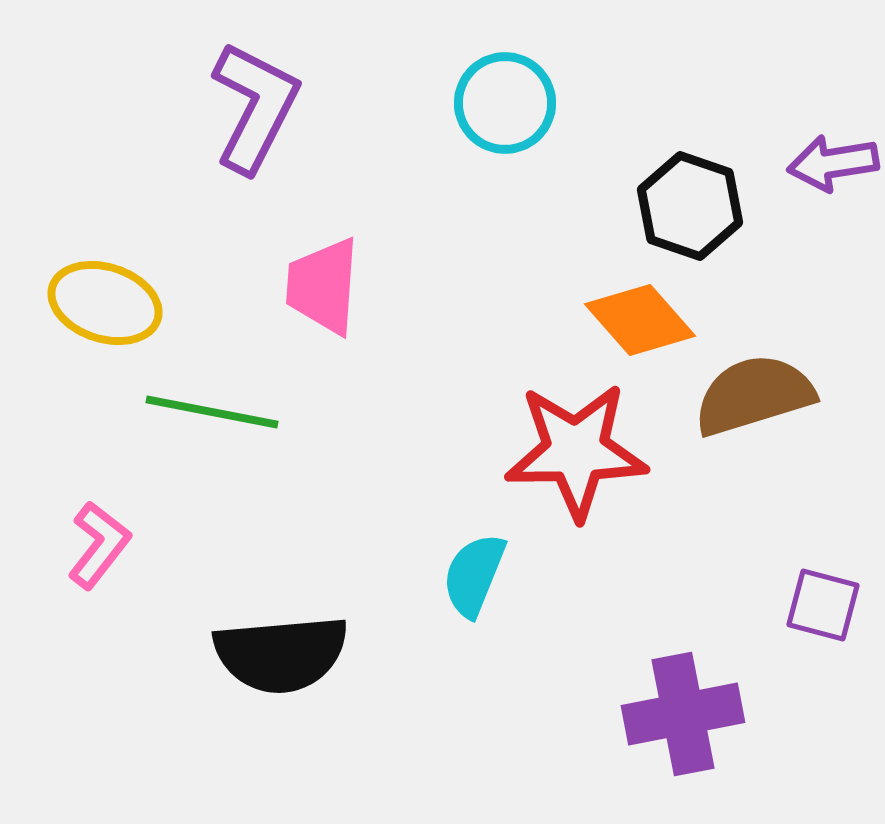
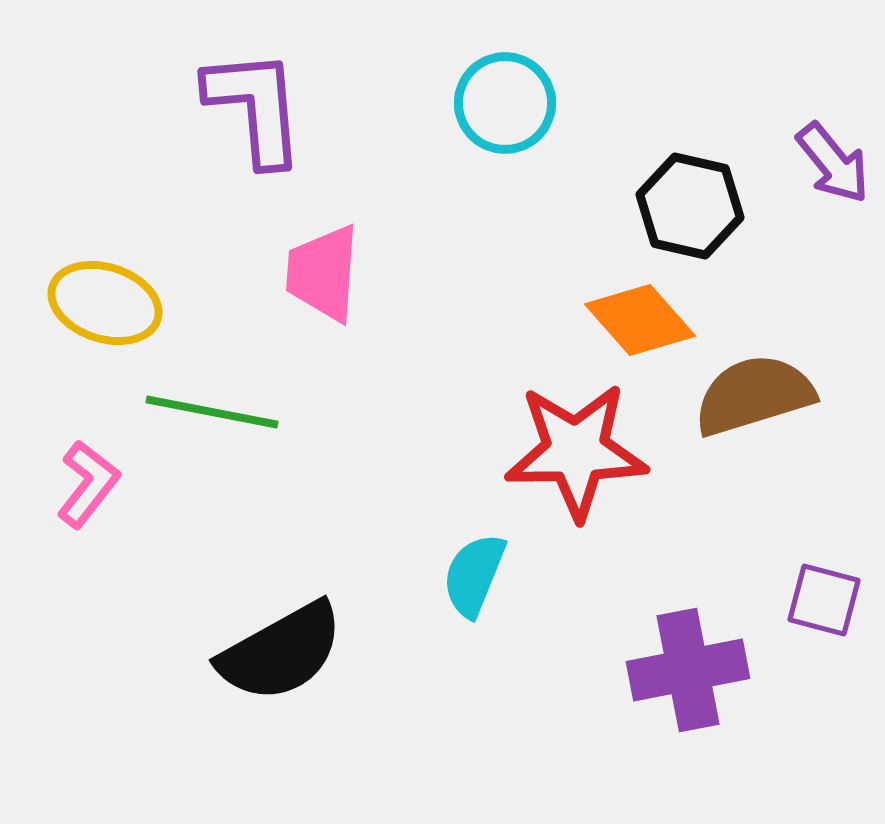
purple L-shape: rotated 32 degrees counterclockwise
purple arrow: rotated 120 degrees counterclockwise
black hexagon: rotated 6 degrees counterclockwise
pink trapezoid: moved 13 px up
pink L-shape: moved 11 px left, 61 px up
purple square: moved 1 px right, 5 px up
black semicircle: moved 2 px up; rotated 24 degrees counterclockwise
purple cross: moved 5 px right, 44 px up
